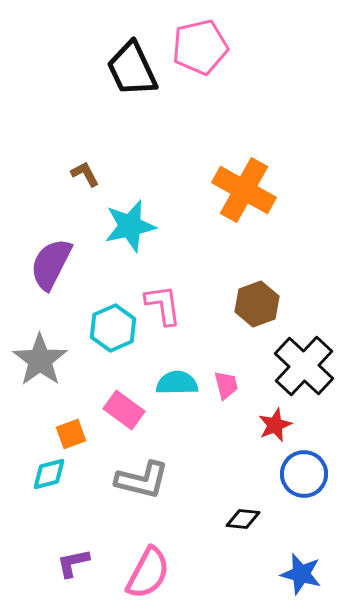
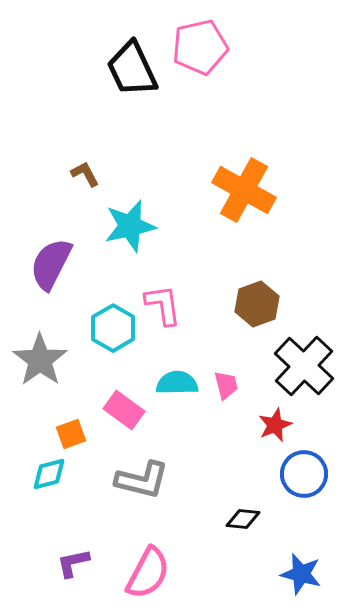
cyan hexagon: rotated 6 degrees counterclockwise
